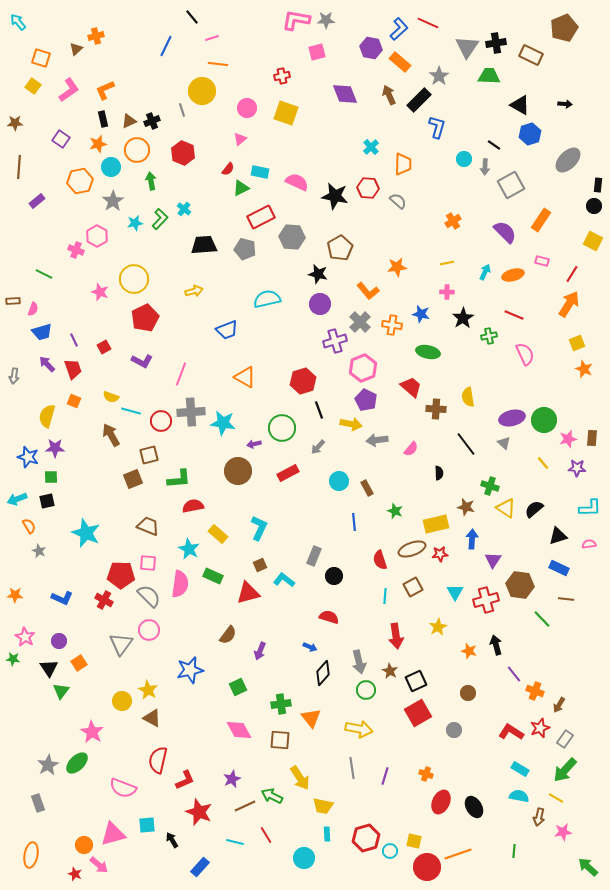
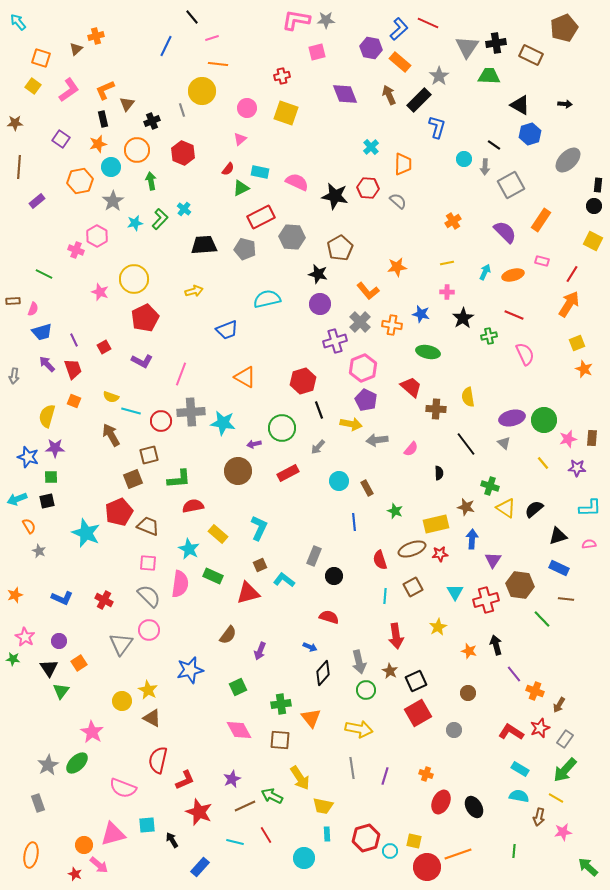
brown triangle at (129, 121): moved 2 px left, 17 px up; rotated 28 degrees counterclockwise
red pentagon at (121, 575): moved 2 px left, 63 px up; rotated 24 degrees counterclockwise
orange star at (15, 595): rotated 21 degrees counterclockwise
